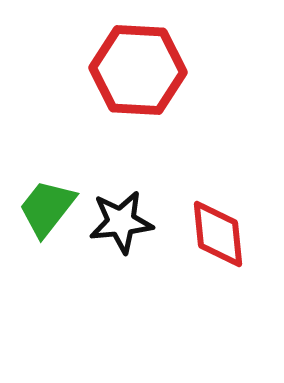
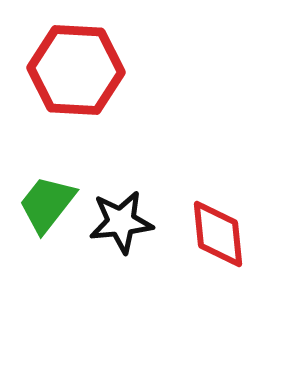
red hexagon: moved 62 px left
green trapezoid: moved 4 px up
